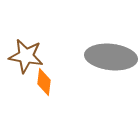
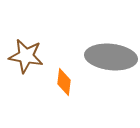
orange diamond: moved 20 px right
